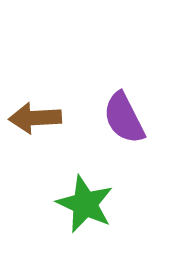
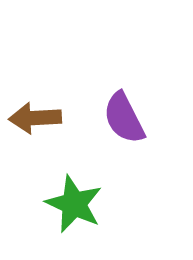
green star: moved 11 px left
